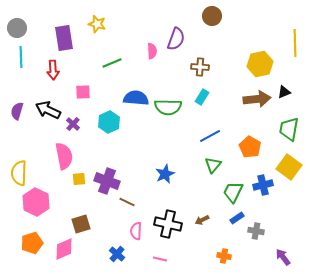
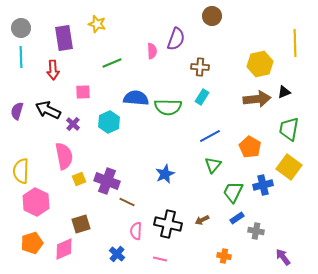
gray circle at (17, 28): moved 4 px right
yellow semicircle at (19, 173): moved 2 px right, 2 px up
yellow square at (79, 179): rotated 16 degrees counterclockwise
